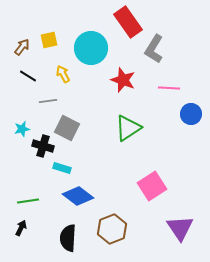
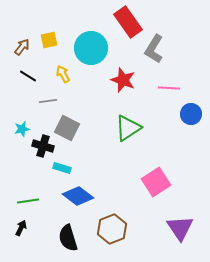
pink square: moved 4 px right, 4 px up
black semicircle: rotated 20 degrees counterclockwise
